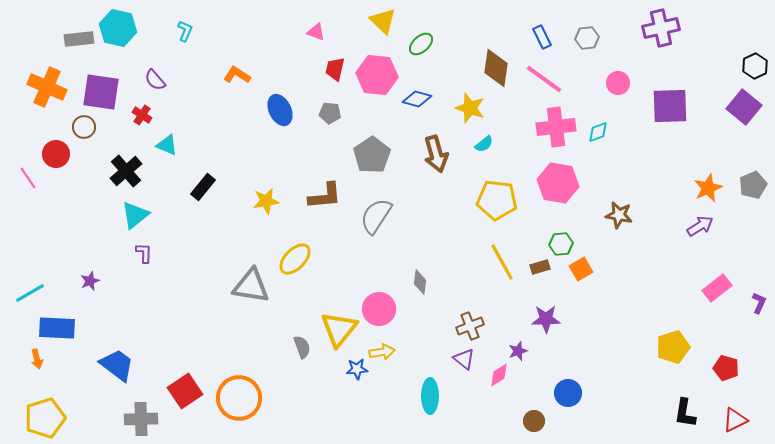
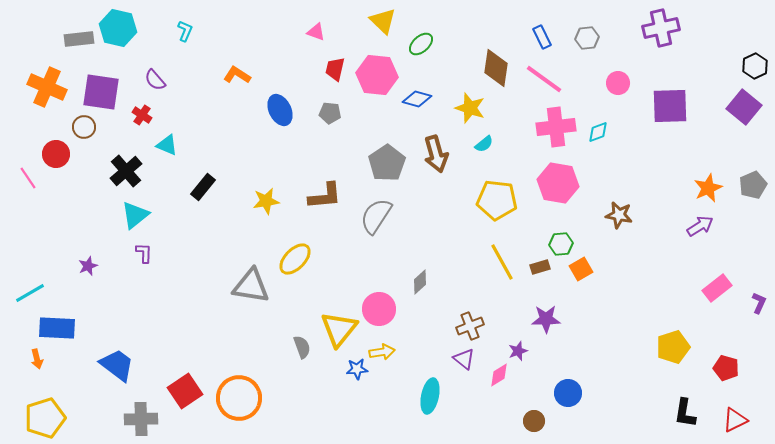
gray pentagon at (372, 155): moved 15 px right, 8 px down
purple star at (90, 281): moved 2 px left, 15 px up
gray diamond at (420, 282): rotated 40 degrees clockwise
cyan ellipse at (430, 396): rotated 12 degrees clockwise
